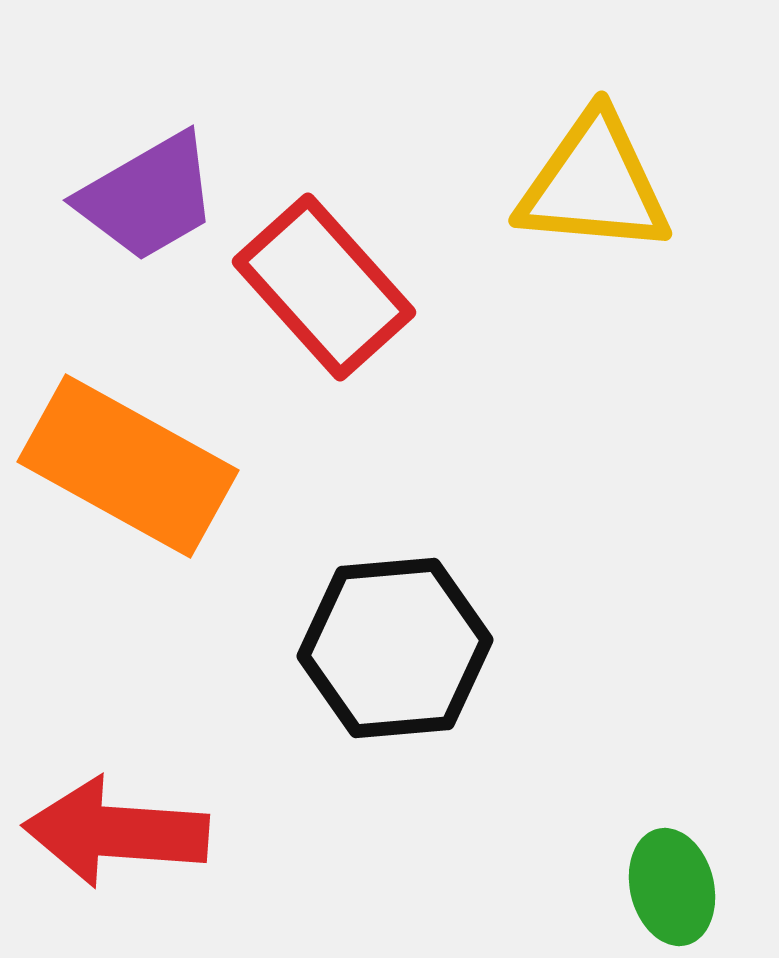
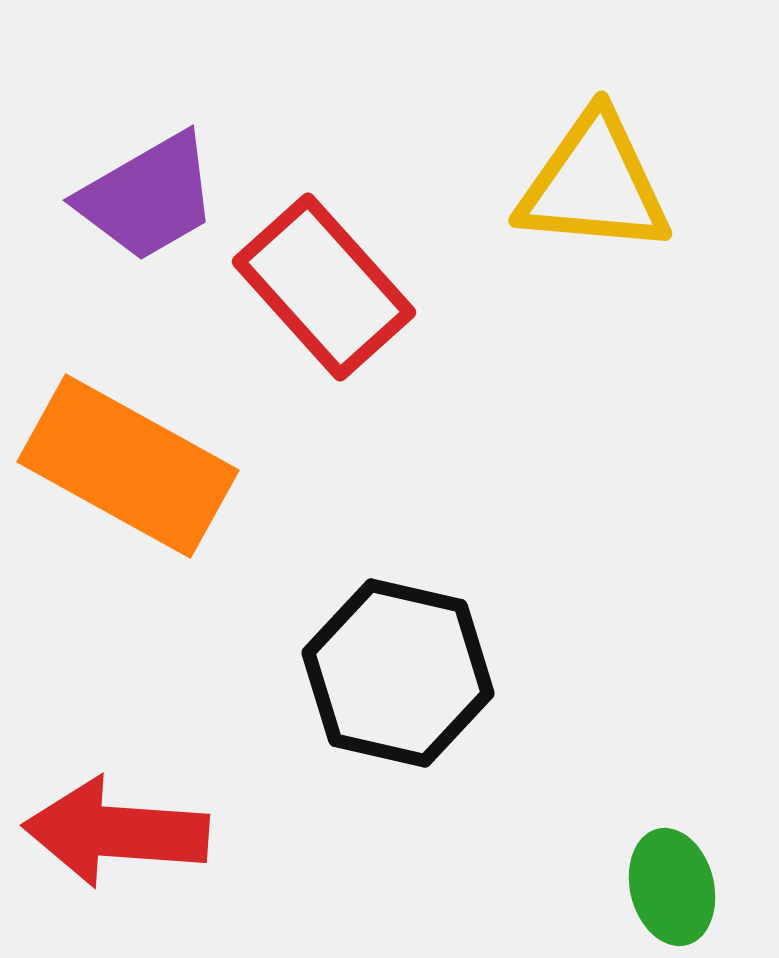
black hexagon: moved 3 px right, 25 px down; rotated 18 degrees clockwise
